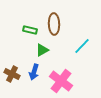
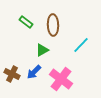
brown ellipse: moved 1 px left, 1 px down
green rectangle: moved 4 px left, 8 px up; rotated 24 degrees clockwise
cyan line: moved 1 px left, 1 px up
blue arrow: rotated 28 degrees clockwise
pink cross: moved 2 px up
